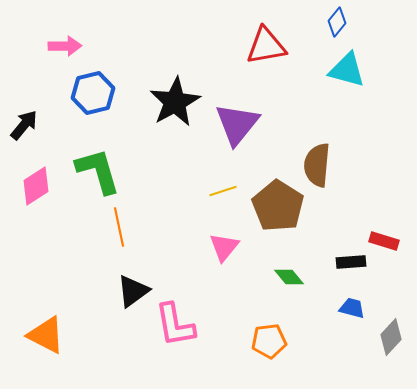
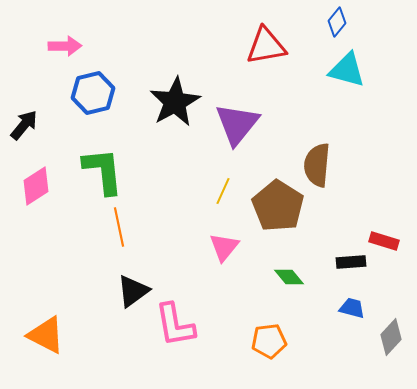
green L-shape: moved 5 px right; rotated 10 degrees clockwise
yellow line: rotated 48 degrees counterclockwise
